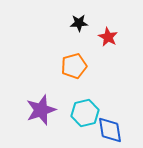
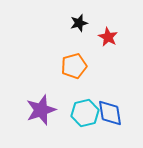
black star: rotated 12 degrees counterclockwise
blue diamond: moved 17 px up
